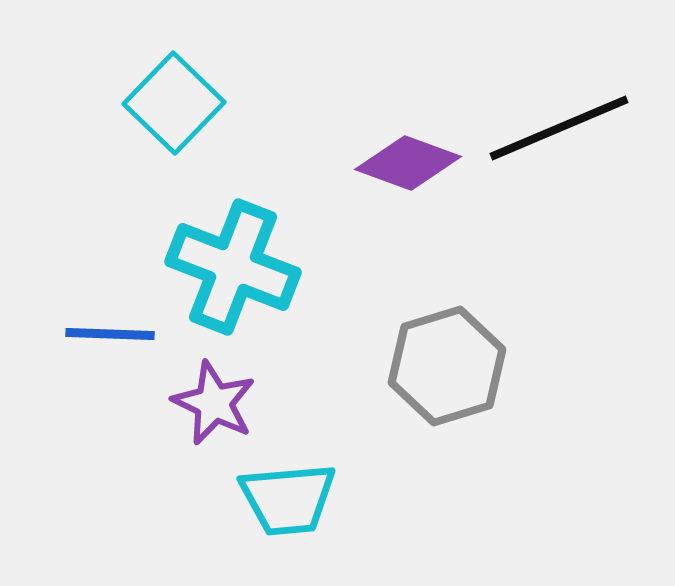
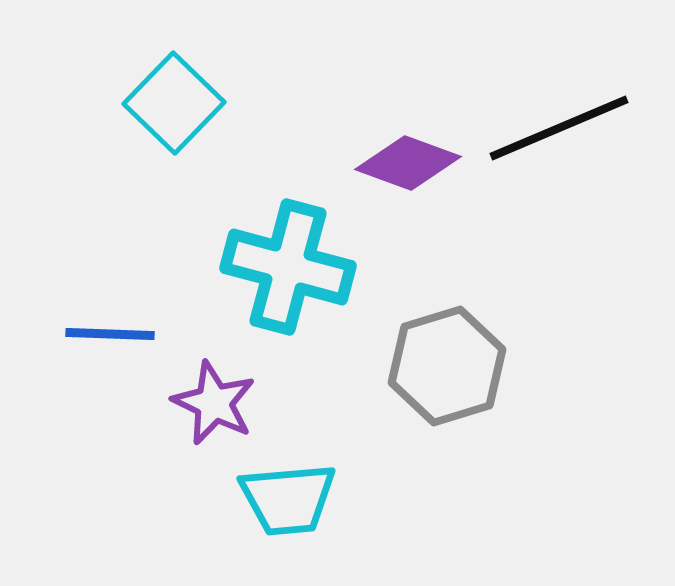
cyan cross: moved 55 px right; rotated 6 degrees counterclockwise
